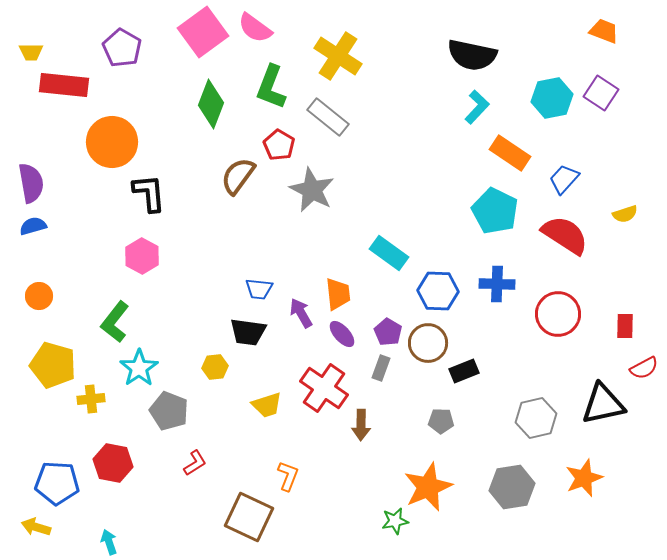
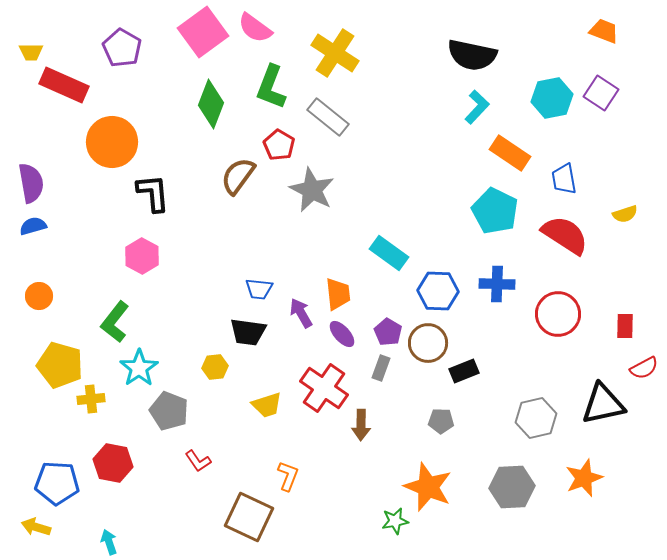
yellow cross at (338, 56): moved 3 px left, 3 px up
red rectangle at (64, 85): rotated 18 degrees clockwise
blue trapezoid at (564, 179): rotated 52 degrees counterclockwise
black L-shape at (149, 193): moved 4 px right
yellow pentagon at (53, 365): moved 7 px right
red L-shape at (195, 463): moved 3 px right, 2 px up; rotated 88 degrees clockwise
orange star at (428, 487): rotated 27 degrees counterclockwise
gray hexagon at (512, 487): rotated 6 degrees clockwise
